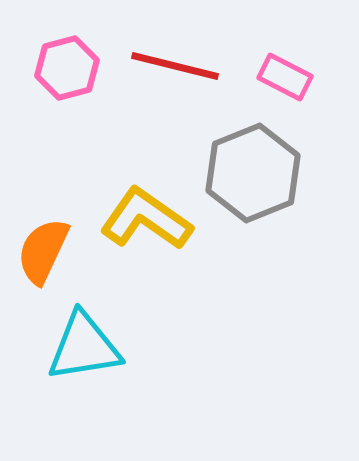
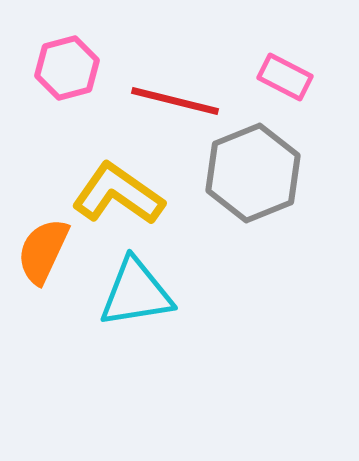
red line: moved 35 px down
yellow L-shape: moved 28 px left, 25 px up
cyan triangle: moved 52 px right, 54 px up
